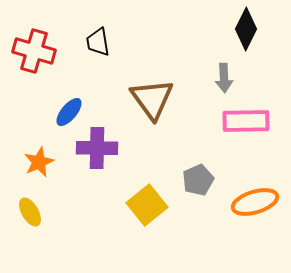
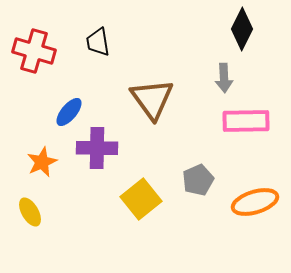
black diamond: moved 4 px left
orange star: moved 3 px right
yellow square: moved 6 px left, 6 px up
